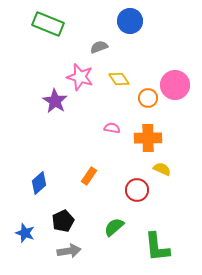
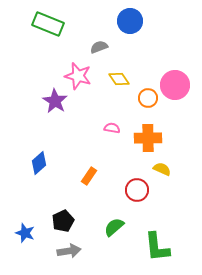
pink star: moved 2 px left, 1 px up
blue diamond: moved 20 px up
